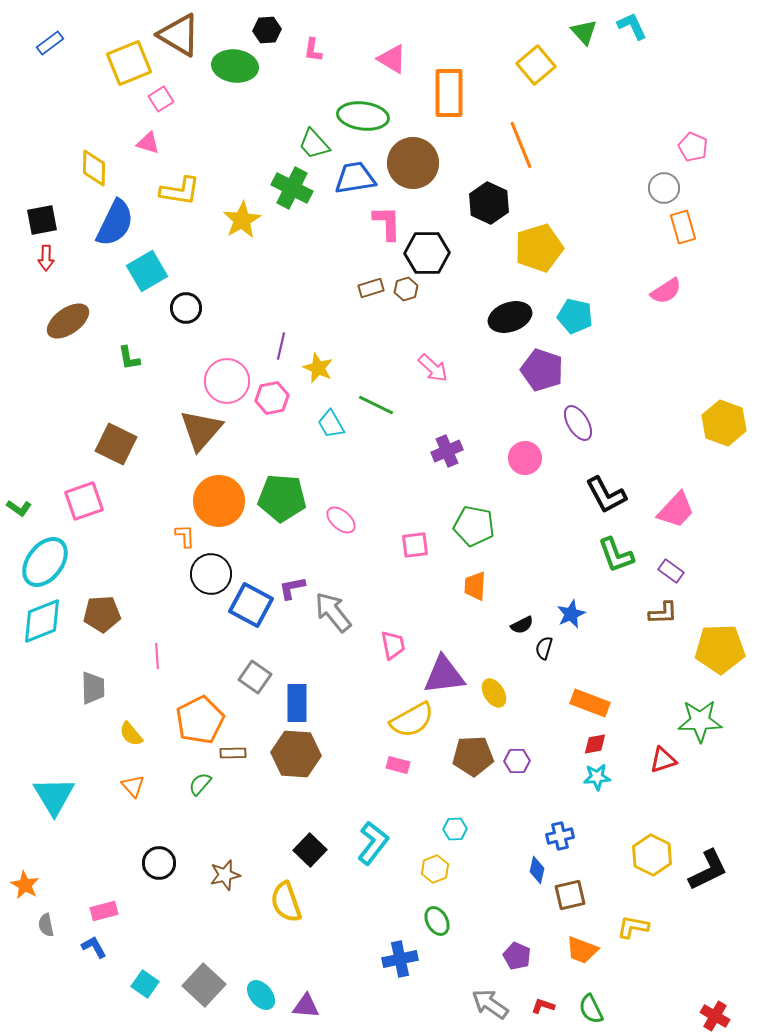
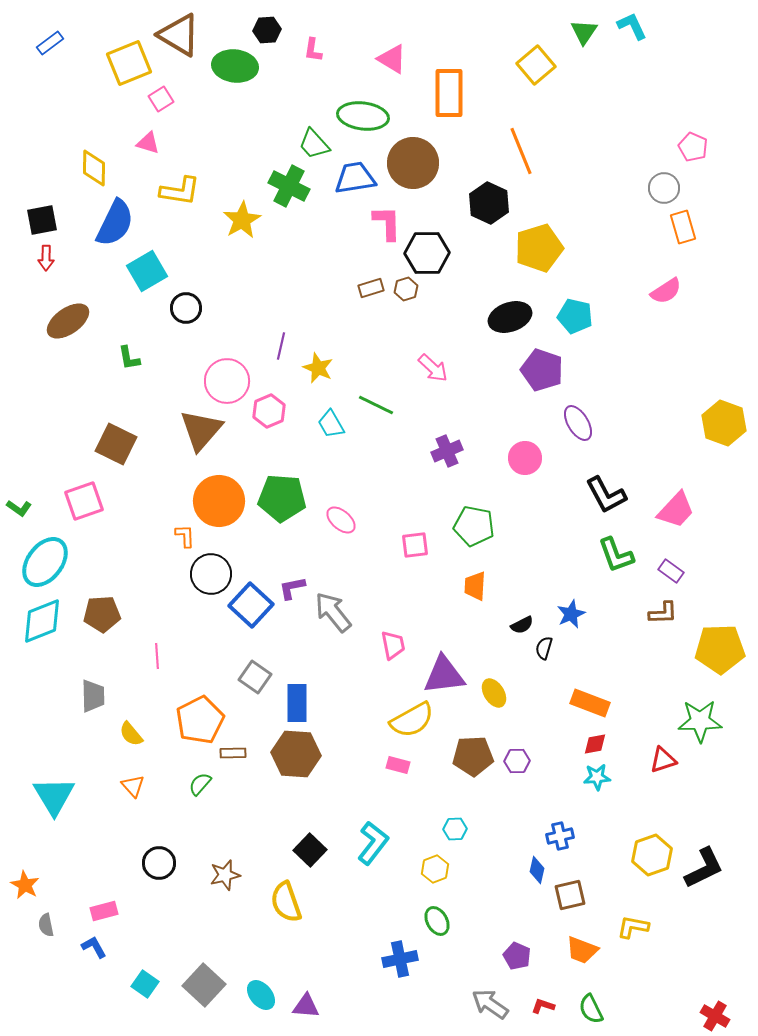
green triangle at (584, 32): rotated 16 degrees clockwise
orange line at (521, 145): moved 6 px down
green cross at (292, 188): moved 3 px left, 2 px up
pink hexagon at (272, 398): moved 3 px left, 13 px down; rotated 12 degrees counterclockwise
blue square at (251, 605): rotated 15 degrees clockwise
gray trapezoid at (93, 688): moved 8 px down
yellow hexagon at (652, 855): rotated 15 degrees clockwise
black L-shape at (708, 870): moved 4 px left, 2 px up
